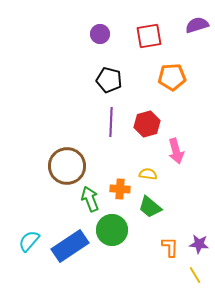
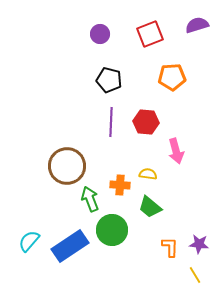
red square: moved 1 px right, 2 px up; rotated 12 degrees counterclockwise
red hexagon: moved 1 px left, 2 px up; rotated 20 degrees clockwise
orange cross: moved 4 px up
